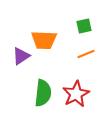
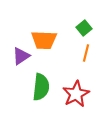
green square: moved 2 px down; rotated 28 degrees counterclockwise
orange line: moved 1 px up; rotated 54 degrees counterclockwise
green semicircle: moved 2 px left, 6 px up
